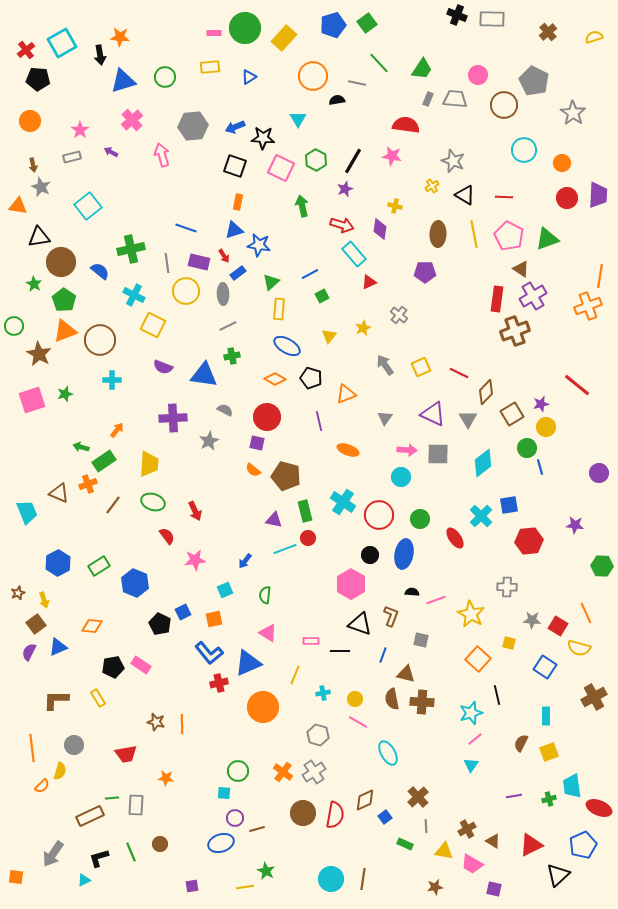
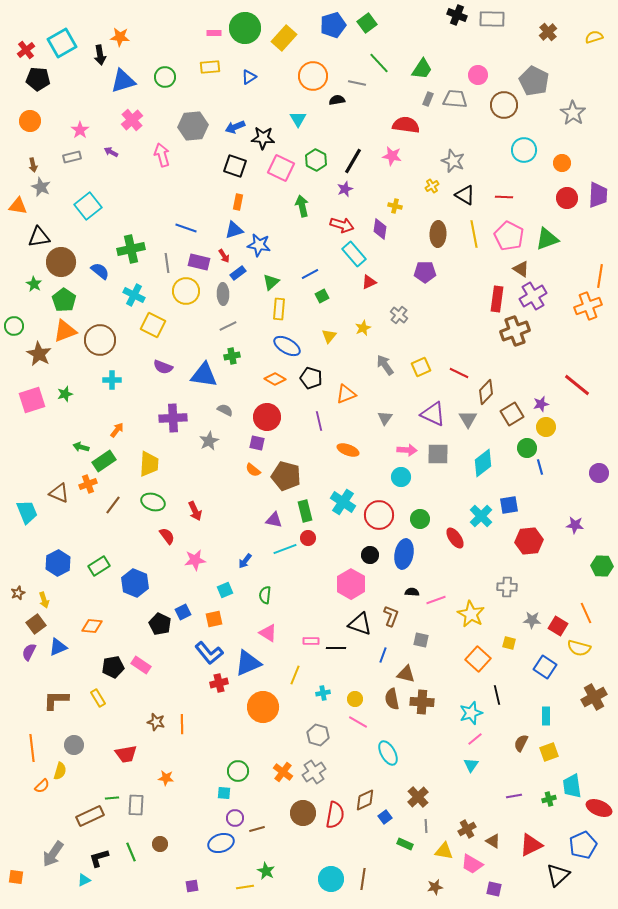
black line at (340, 651): moved 4 px left, 3 px up
